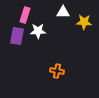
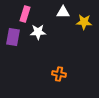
pink rectangle: moved 1 px up
white star: moved 1 px down
purple rectangle: moved 4 px left, 1 px down
orange cross: moved 2 px right, 3 px down
